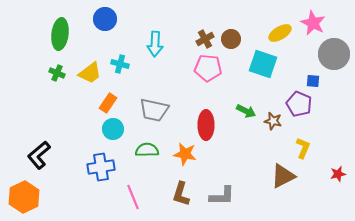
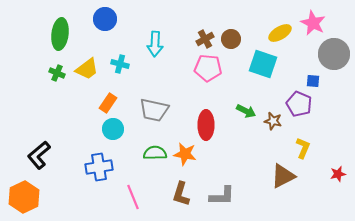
yellow trapezoid: moved 3 px left, 4 px up
green semicircle: moved 8 px right, 3 px down
blue cross: moved 2 px left
